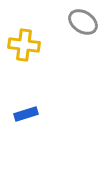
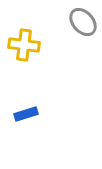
gray ellipse: rotated 16 degrees clockwise
